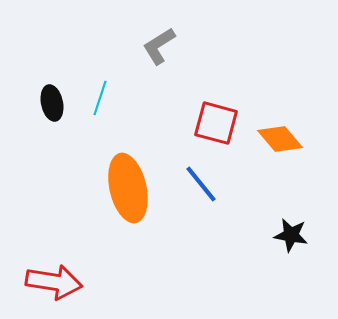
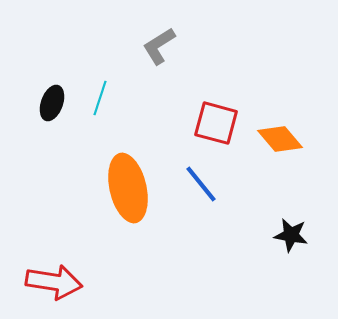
black ellipse: rotated 32 degrees clockwise
